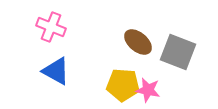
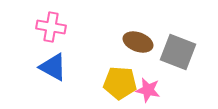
pink cross: rotated 12 degrees counterclockwise
brown ellipse: rotated 20 degrees counterclockwise
blue triangle: moved 3 px left, 4 px up
yellow pentagon: moved 3 px left, 2 px up
